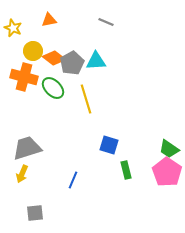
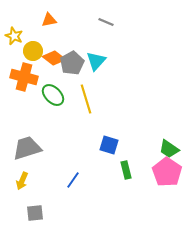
yellow star: moved 1 px right, 8 px down
cyan triangle: rotated 45 degrees counterclockwise
green ellipse: moved 7 px down
yellow arrow: moved 7 px down
blue line: rotated 12 degrees clockwise
